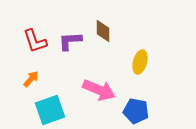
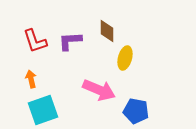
brown diamond: moved 4 px right
yellow ellipse: moved 15 px left, 4 px up
orange arrow: rotated 54 degrees counterclockwise
cyan square: moved 7 px left
